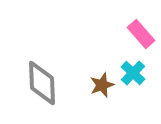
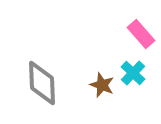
brown star: rotated 30 degrees counterclockwise
